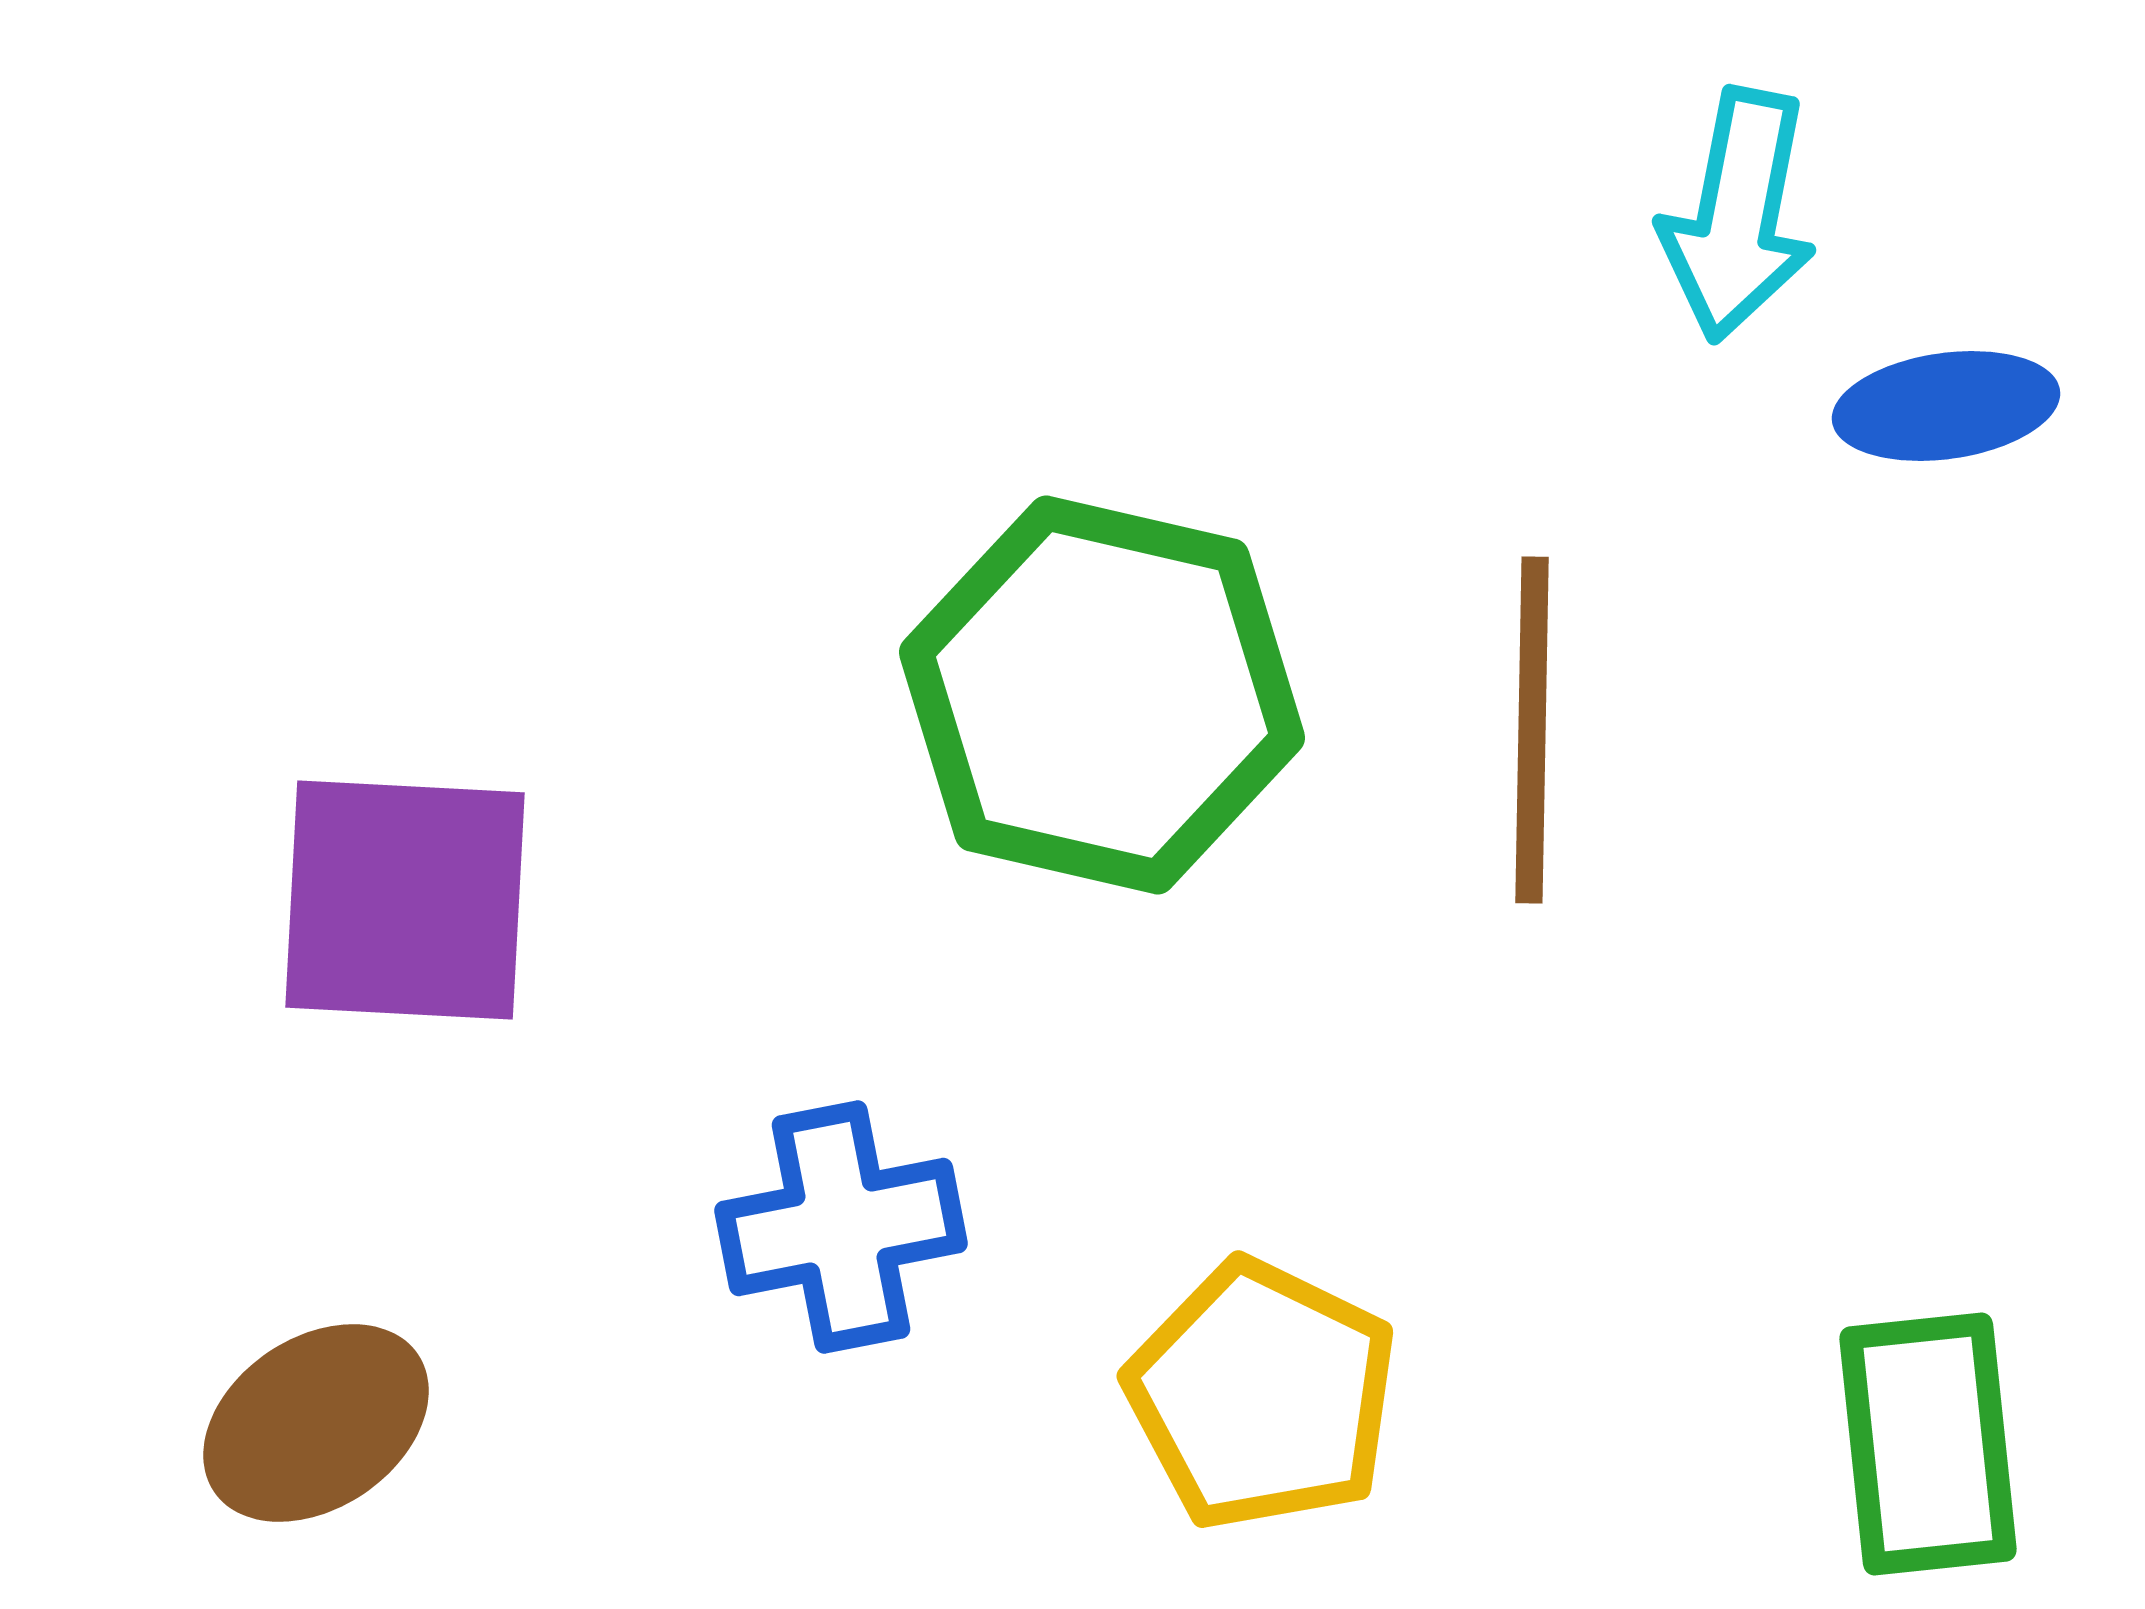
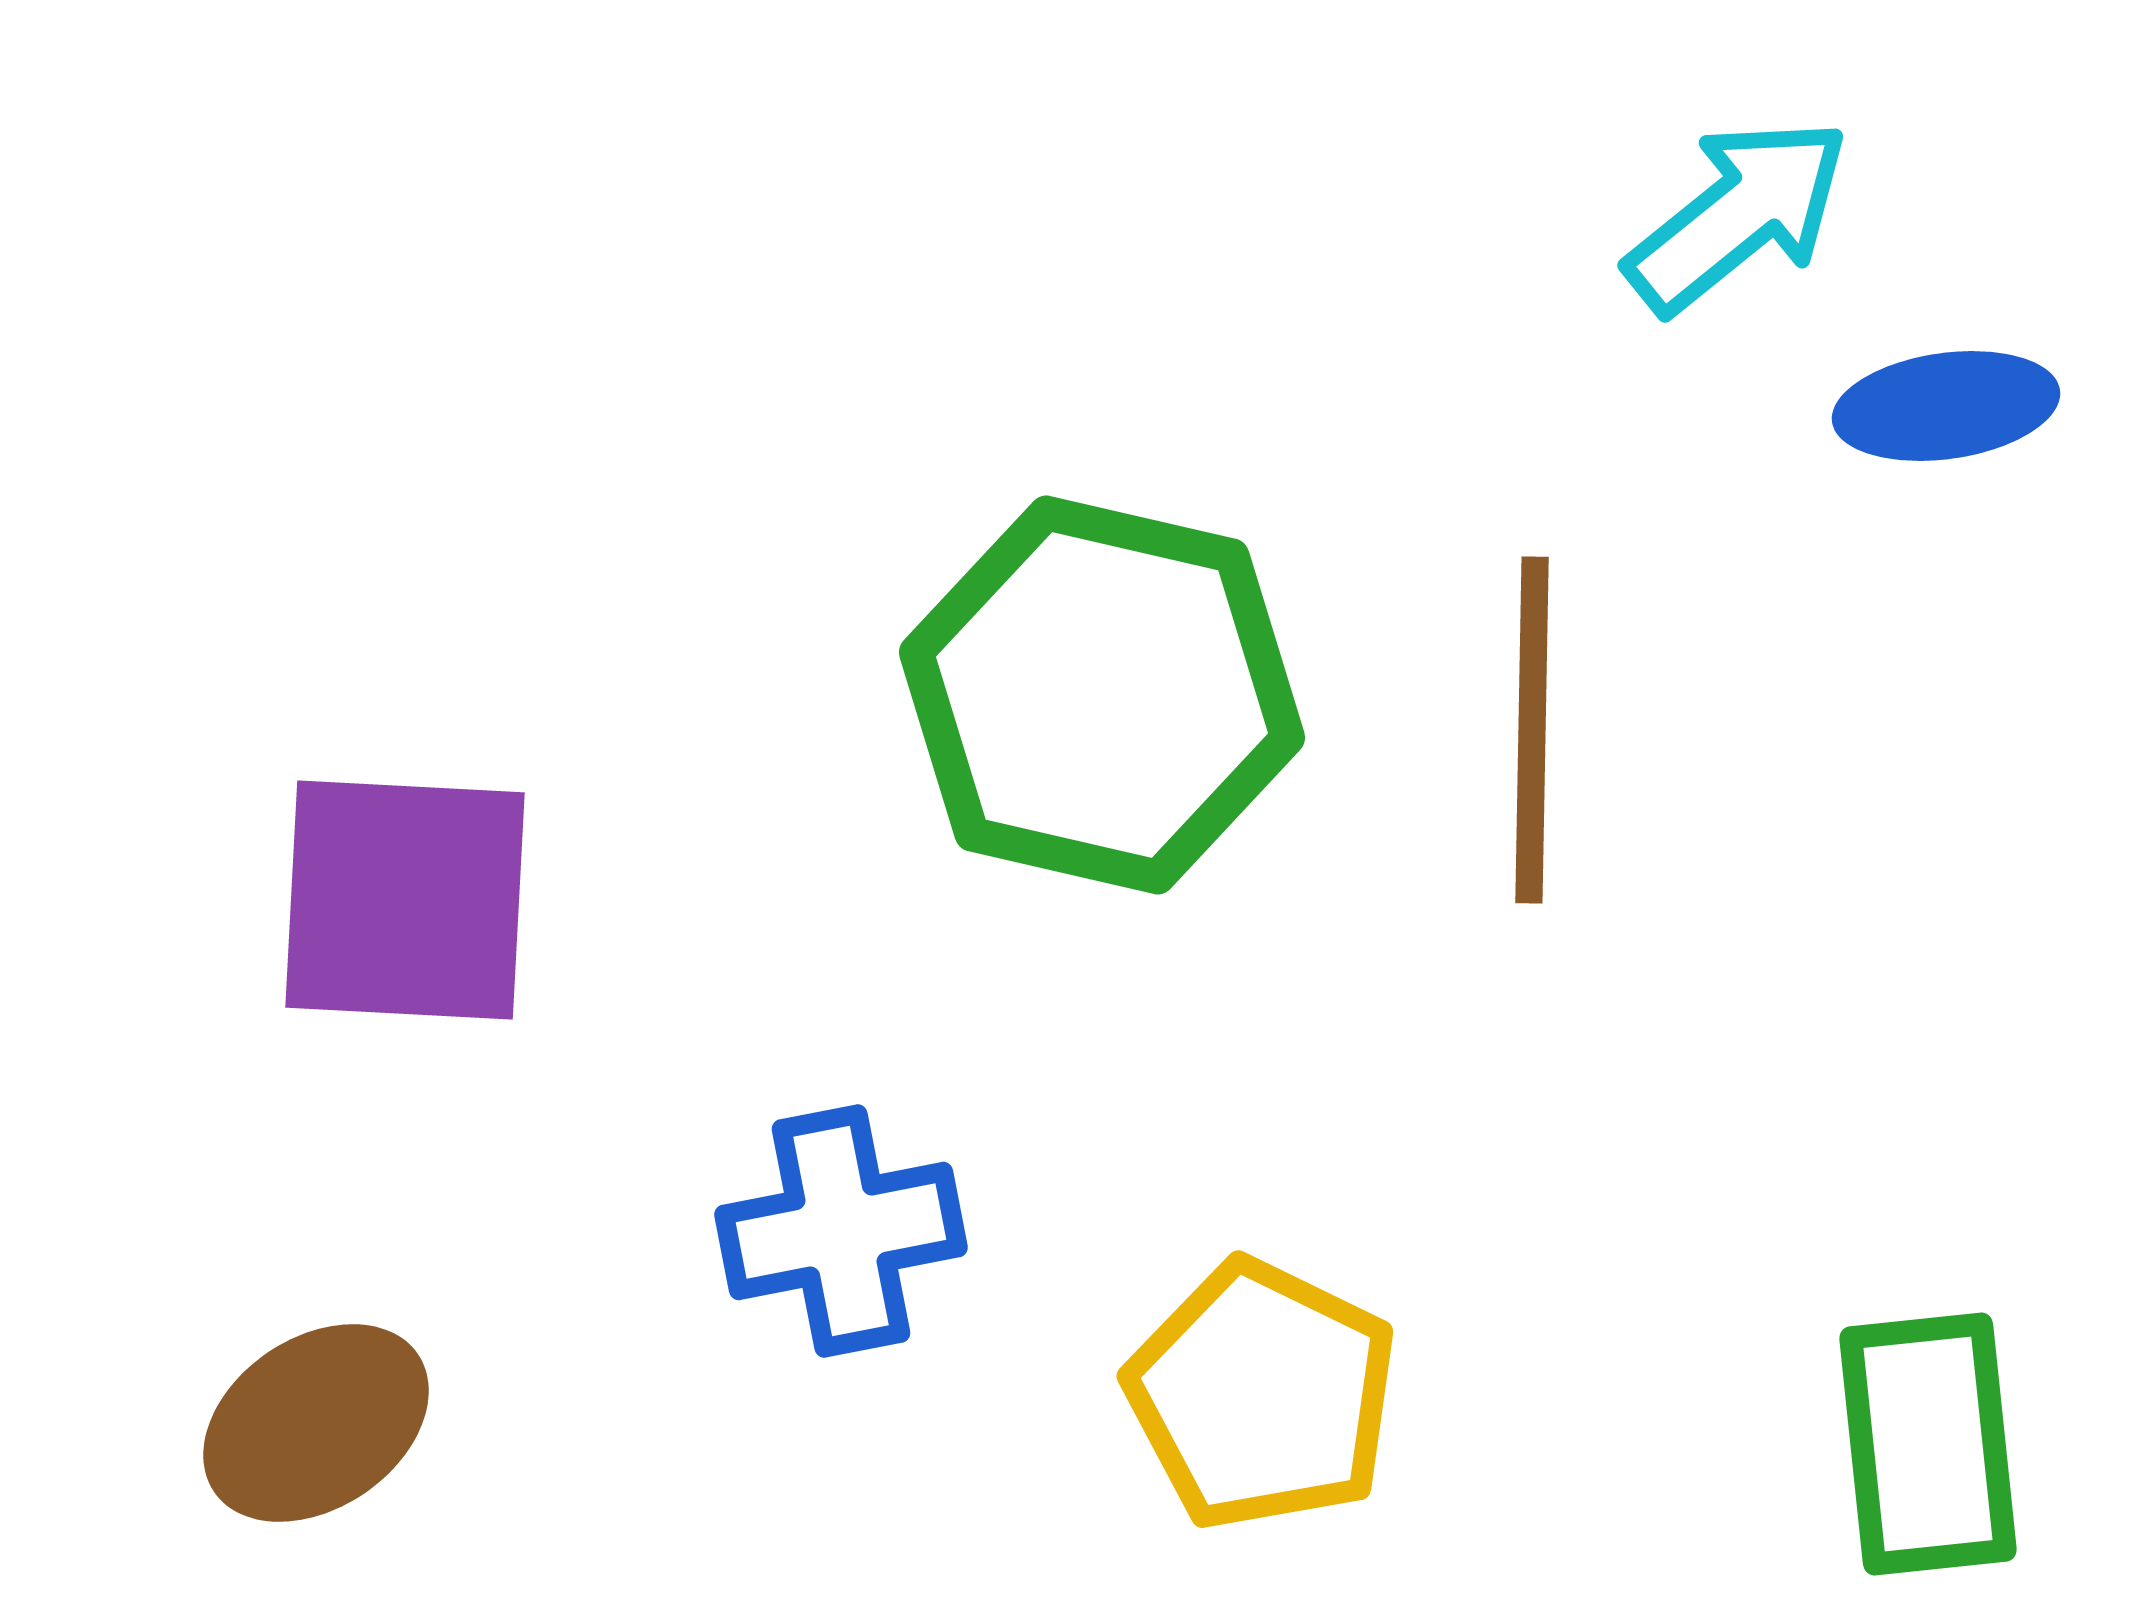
cyan arrow: rotated 140 degrees counterclockwise
blue cross: moved 4 px down
